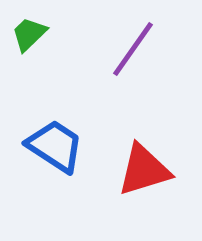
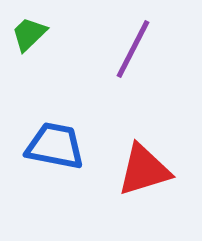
purple line: rotated 8 degrees counterclockwise
blue trapezoid: rotated 22 degrees counterclockwise
